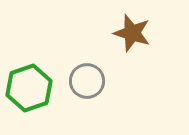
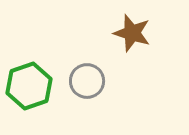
green hexagon: moved 2 px up
